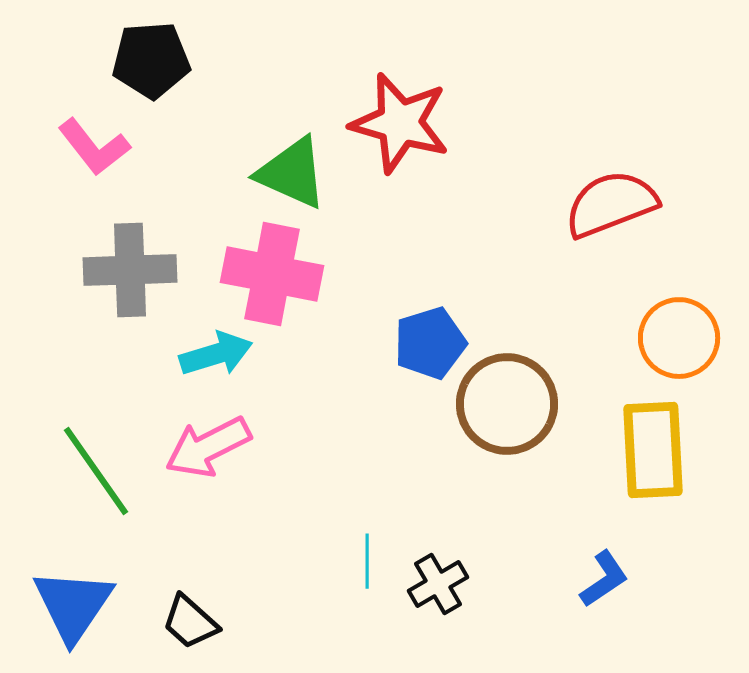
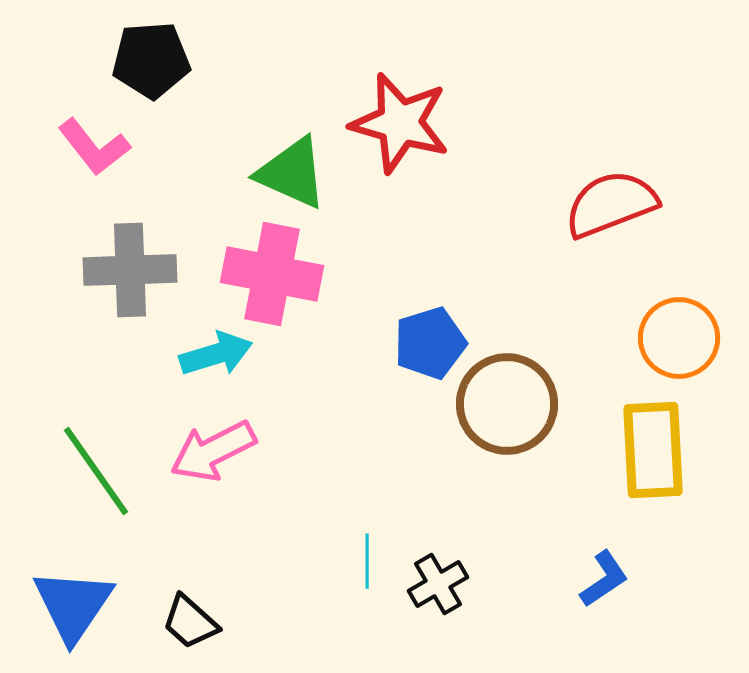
pink arrow: moved 5 px right, 4 px down
